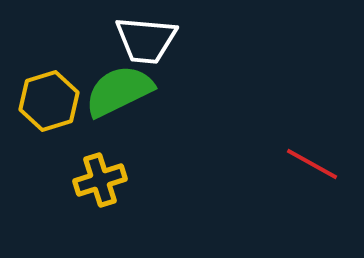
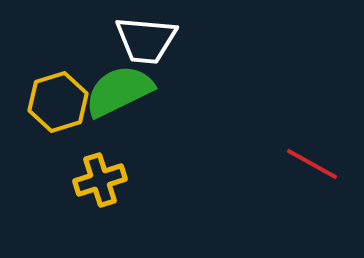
yellow hexagon: moved 9 px right, 1 px down
